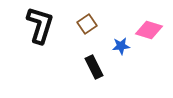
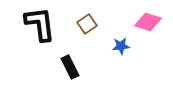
black L-shape: moved 1 px up; rotated 24 degrees counterclockwise
pink diamond: moved 1 px left, 8 px up
black rectangle: moved 24 px left
